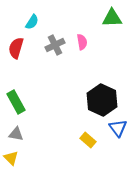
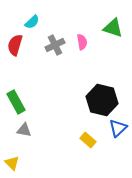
green triangle: moved 1 px right, 10 px down; rotated 20 degrees clockwise
cyan semicircle: rotated 14 degrees clockwise
red semicircle: moved 1 px left, 3 px up
black hexagon: rotated 12 degrees counterclockwise
blue triangle: rotated 24 degrees clockwise
gray triangle: moved 8 px right, 4 px up
yellow triangle: moved 1 px right, 5 px down
